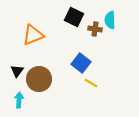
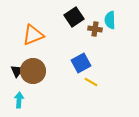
black square: rotated 30 degrees clockwise
blue square: rotated 24 degrees clockwise
brown circle: moved 6 px left, 8 px up
yellow line: moved 1 px up
